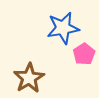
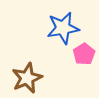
brown star: moved 2 px left; rotated 8 degrees clockwise
